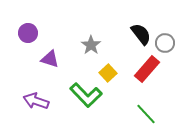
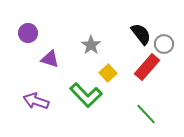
gray circle: moved 1 px left, 1 px down
red rectangle: moved 2 px up
